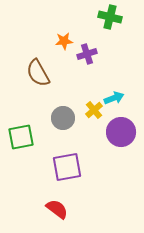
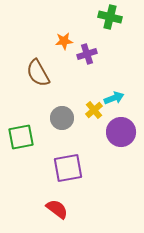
gray circle: moved 1 px left
purple square: moved 1 px right, 1 px down
